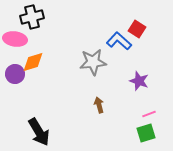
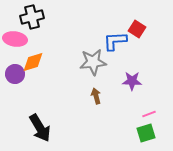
blue L-shape: moved 4 px left; rotated 45 degrees counterclockwise
purple star: moved 7 px left; rotated 18 degrees counterclockwise
brown arrow: moved 3 px left, 9 px up
black arrow: moved 1 px right, 4 px up
